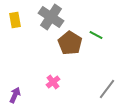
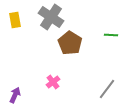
green line: moved 15 px right; rotated 24 degrees counterclockwise
